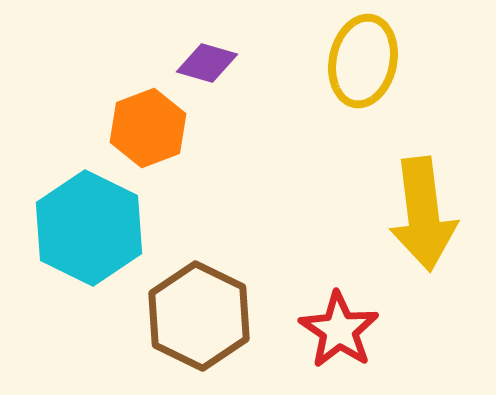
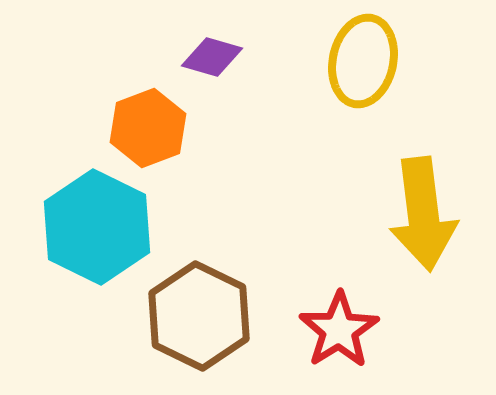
purple diamond: moved 5 px right, 6 px up
cyan hexagon: moved 8 px right, 1 px up
red star: rotated 6 degrees clockwise
